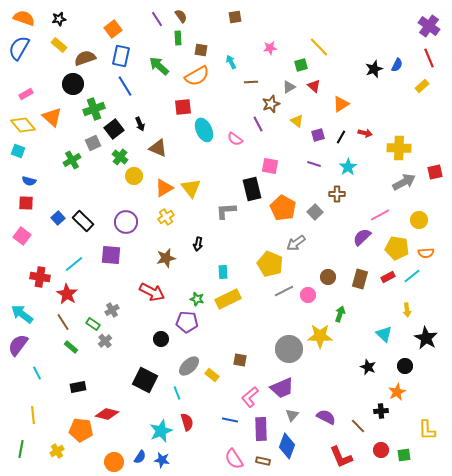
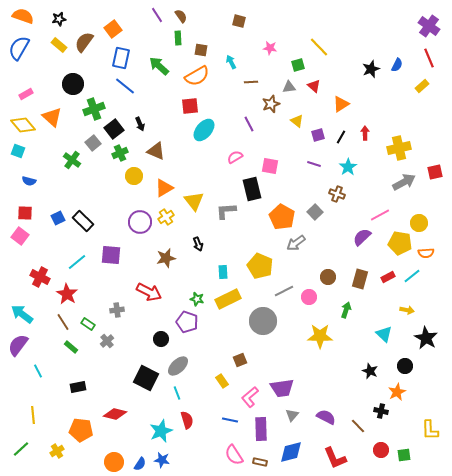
brown square at (235, 17): moved 4 px right, 4 px down; rotated 24 degrees clockwise
orange semicircle at (24, 18): moved 1 px left, 2 px up
purple line at (157, 19): moved 4 px up
pink star at (270, 48): rotated 16 degrees clockwise
blue rectangle at (121, 56): moved 2 px down
brown semicircle at (85, 58): moved 1 px left, 16 px up; rotated 35 degrees counterclockwise
green square at (301, 65): moved 3 px left
black star at (374, 69): moved 3 px left
blue line at (125, 86): rotated 20 degrees counterclockwise
gray triangle at (289, 87): rotated 24 degrees clockwise
red square at (183, 107): moved 7 px right, 1 px up
purple line at (258, 124): moved 9 px left
cyan ellipse at (204, 130): rotated 65 degrees clockwise
red arrow at (365, 133): rotated 104 degrees counterclockwise
pink semicircle at (235, 139): moved 18 px down; rotated 112 degrees clockwise
gray square at (93, 143): rotated 14 degrees counterclockwise
brown triangle at (158, 148): moved 2 px left, 3 px down
yellow cross at (399, 148): rotated 15 degrees counterclockwise
green cross at (120, 157): moved 4 px up; rotated 28 degrees clockwise
green cross at (72, 160): rotated 24 degrees counterclockwise
yellow triangle at (191, 188): moved 3 px right, 13 px down
brown cross at (337, 194): rotated 21 degrees clockwise
red square at (26, 203): moved 1 px left, 10 px down
orange pentagon at (283, 208): moved 1 px left, 9 px down
blue square at (58, 218): rotated 16 degrees clockwise
yellow circle at (419, 220): moved 3 px down
purple circle at (126, 222): moved 14 px right
pink square at (22, 236): moved 2 px left
black arrow at (198, 244): rotated 32 degrees counterclockwise
yellow pentagon at (397, 248): moved 3 px right, 5 px up
cyan line at (74, 264): moved 3 px right, 2 px up
yellow pentagon at (270, 264): moved 10 px left, 2 px down
red cross at (40, 277): rotated 18 degrees clockwise
red arrow at (152, 292): moved 3 px left
pink circle at (308, 295): moved 1 px right, 2 px down
gray cross at (112, 310): moved 5 px right; rotated 24 degrees clockwise
yellow arrow at (407, 310): rotated 72 degrees counterclockwise
green arrow at (340, 314): moved 6 px right, 4 px up
purple pentagon at (187, 322): rotated 15 degrees clockwise
green rectangle at (93, 324): moved 5 px left
gray cross at (105, 341): moved 2 px right
gray circle at (289, 349): moved 26 px left, 28 px up
brown square at (240, 360): rotated 32 degrees counterclockwise
gray ellipse at (189, 366): moved 11 px left
black star at (368, 367): moved 2 px right, 4 px down
cyan line at (37, 373): moved 1 px right, 2 px up
yellow rectangle at (212, 375): moved 10 px right, 6 px down; rotated 16 degrees clockwise
black square at (145, 380): moved 1 px right, 2 px up
purple trapezoid at (282, 388): rotated 15 degrees clockwise
black cross at (381, 411): rotated 16 degrees clockwise
red diamond at (107, 414): moved 8 px right
red semicircle at (187, 422): moved 2 px up
yellow L-shape at (427, 430): moved 3 px right
blue diamond at (287, 446): moved 4 px right, 6 px down; rotated 55 degrees clockwise
green line at (21, 449): rotated 36 degrees clockwise
blue semicircle at (140, 457): moved 7 px down
red L-shape at (341, 457): moved 6 px left, 1 px down
pink semicircle at (234, 459): moved 4 px up
brown rectangle at (263, 461): moved 3 px left, 1 px down
